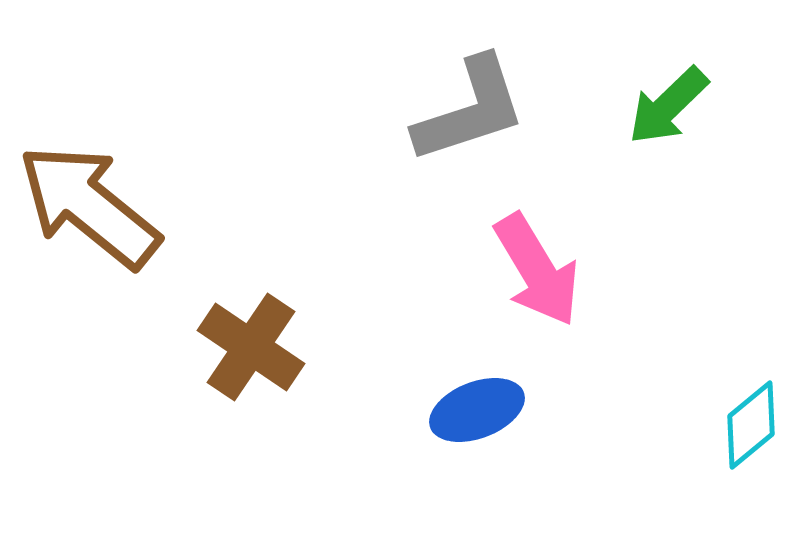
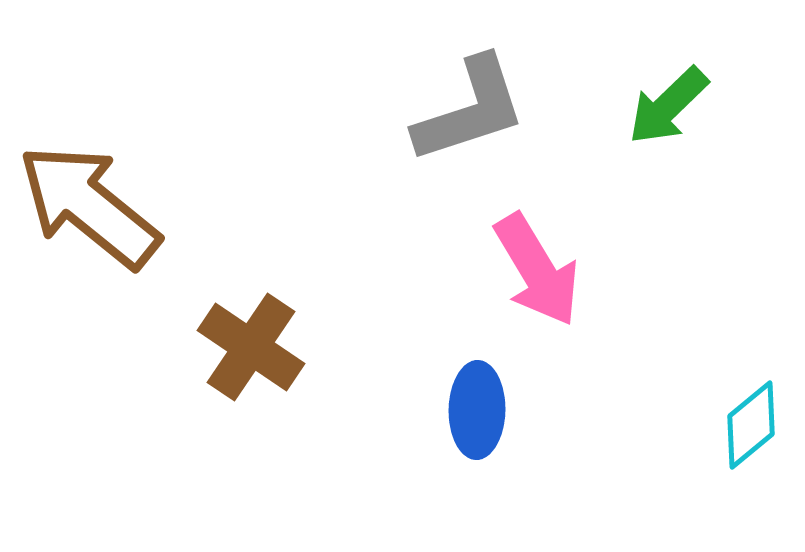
blue ellipse: rotated 68 degrees counterclockwise
